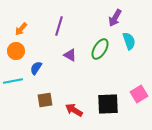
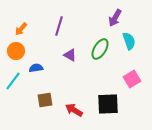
blue semicircle: rotated 48 degrees clockwise
cyan line: rotated 42 degrees counterclockwise
pink square: moved 7 px left, 15 px up
